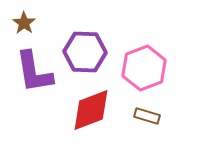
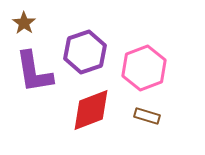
purple hexagon: rotated 21 degrees counterclockwise
